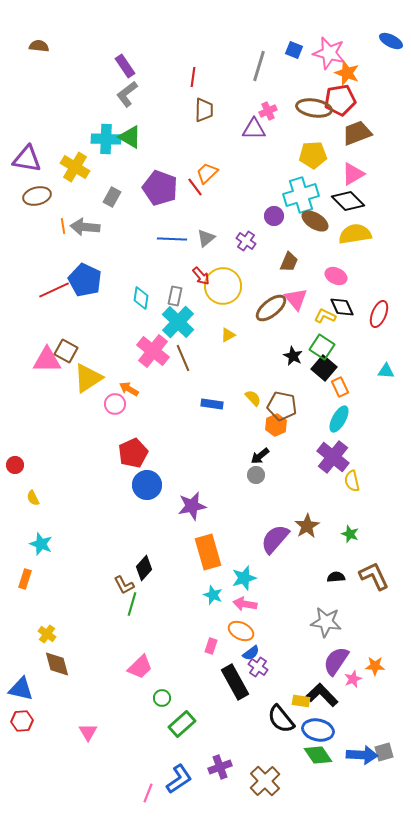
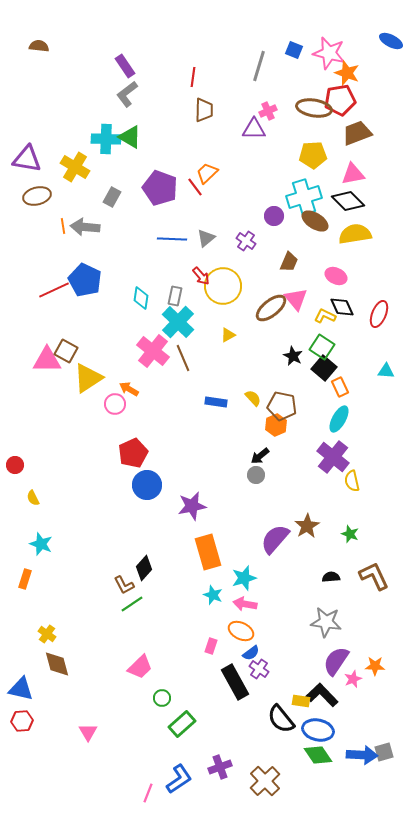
pink triangle at (353, 174): rotated 20 degrees clockwise
cyan cross at (301, 195): moved 3 px right, 2 px down
blue rectangle at (212, 404): moved 4 px right, 2 px up
black semicircle at (336, 577): moved 5 px left
green line at (132, 604): rotated 40 degrees clockwise
purple cross at (258, 667): moved 1 px right, 2 px down
